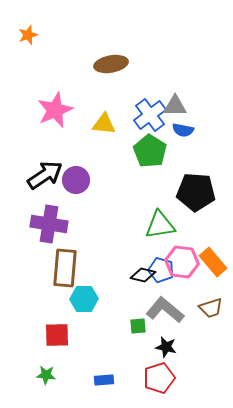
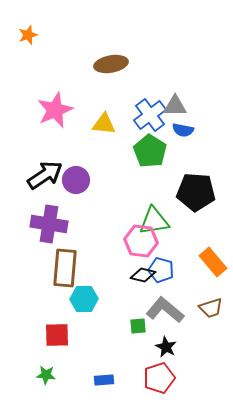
green triangle: moved 6 px left, 4 px up
pink hexagon: moved 41 px left, 21 px up
black star: rotated 15 degrees clockwise
